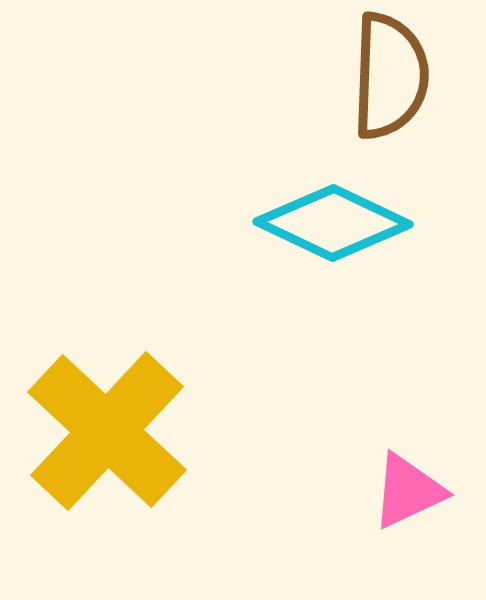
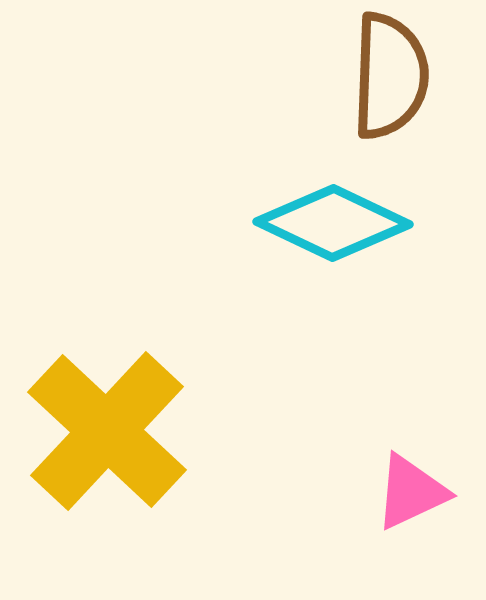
pink triangle: moved 3 px right, 1 px down
